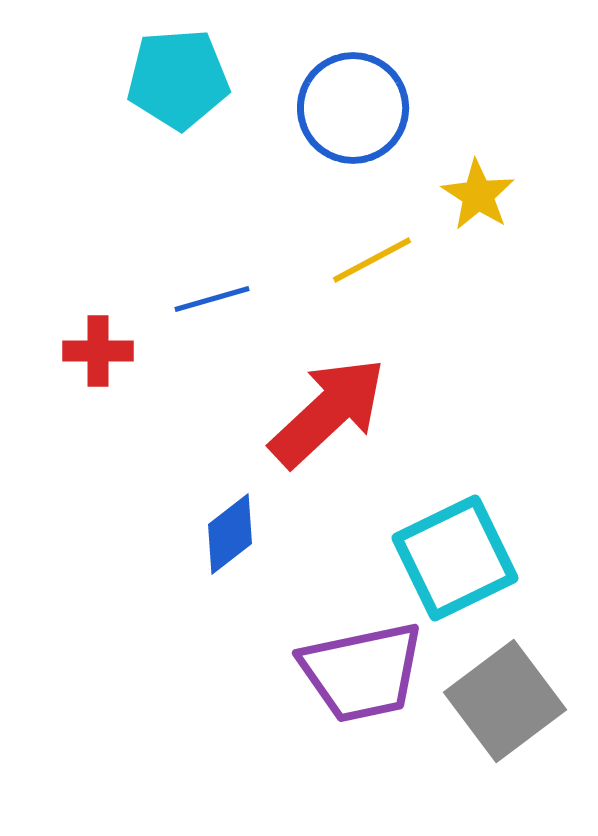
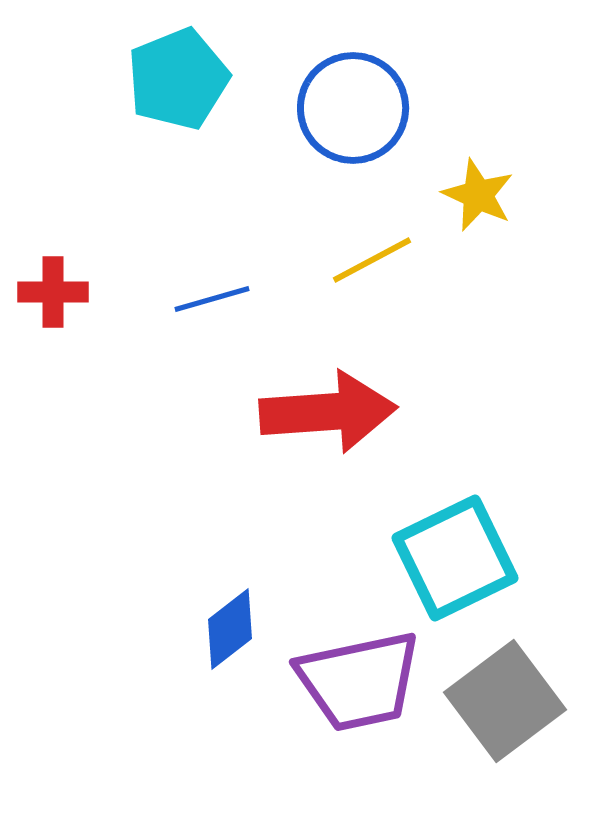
cyan pentagon: rotated 18 degrees counterclockwise
yellow star: rotated 8 degrees counterclockwise
red cross: moved 45 px left, 59 px up
red arrow: rotated 39 degrees clockwise
blue diamond: moved 95 px down
purple trapezoid: moved 3 px left, 9 px down
